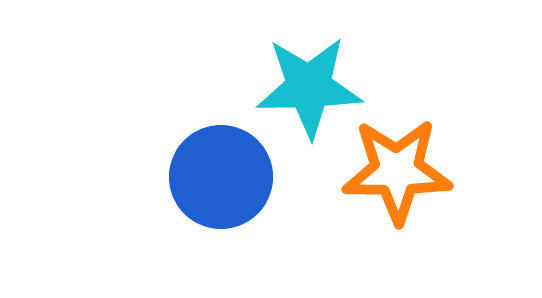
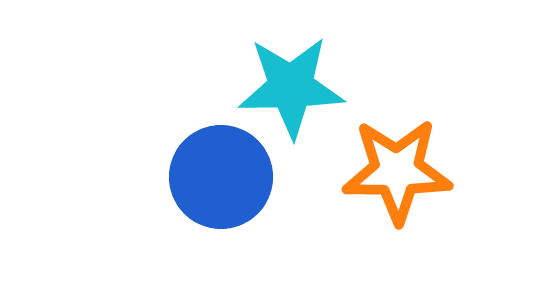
cyan star: moved 18 px left
